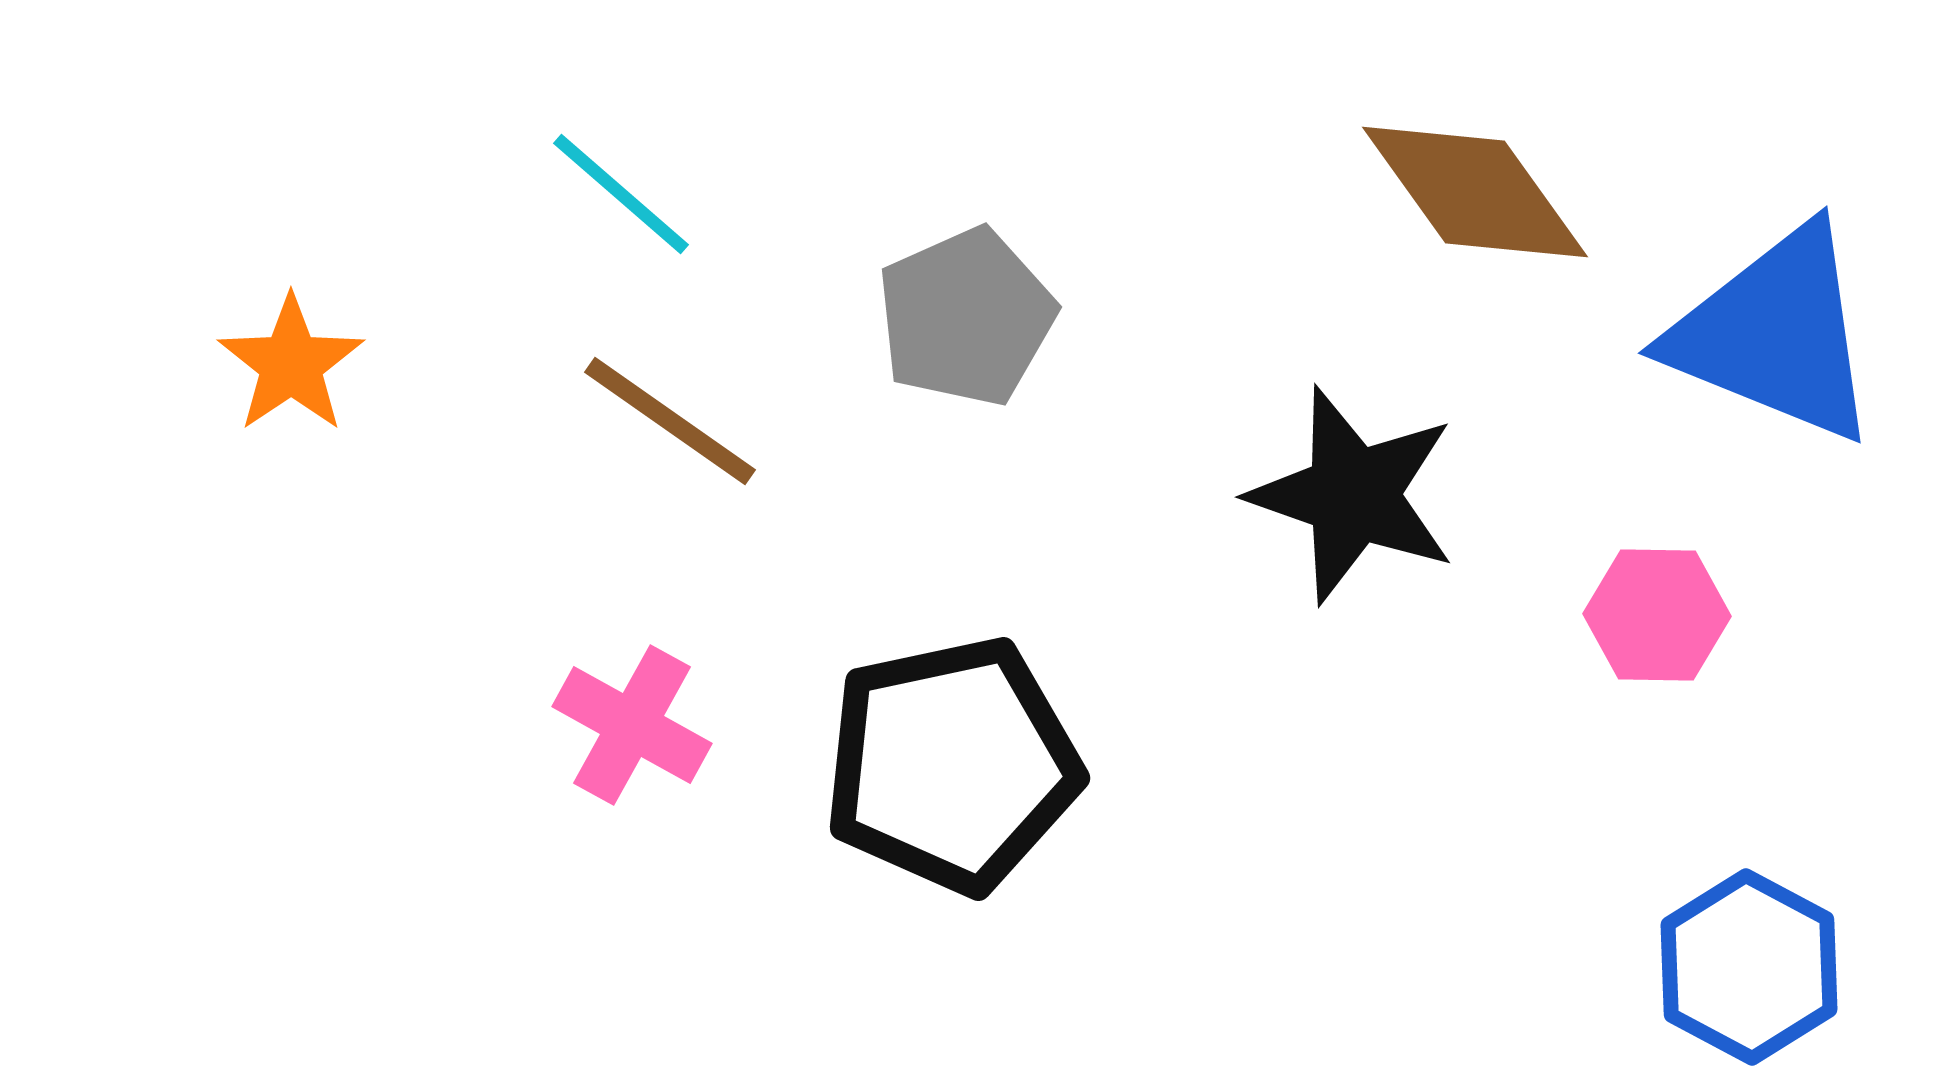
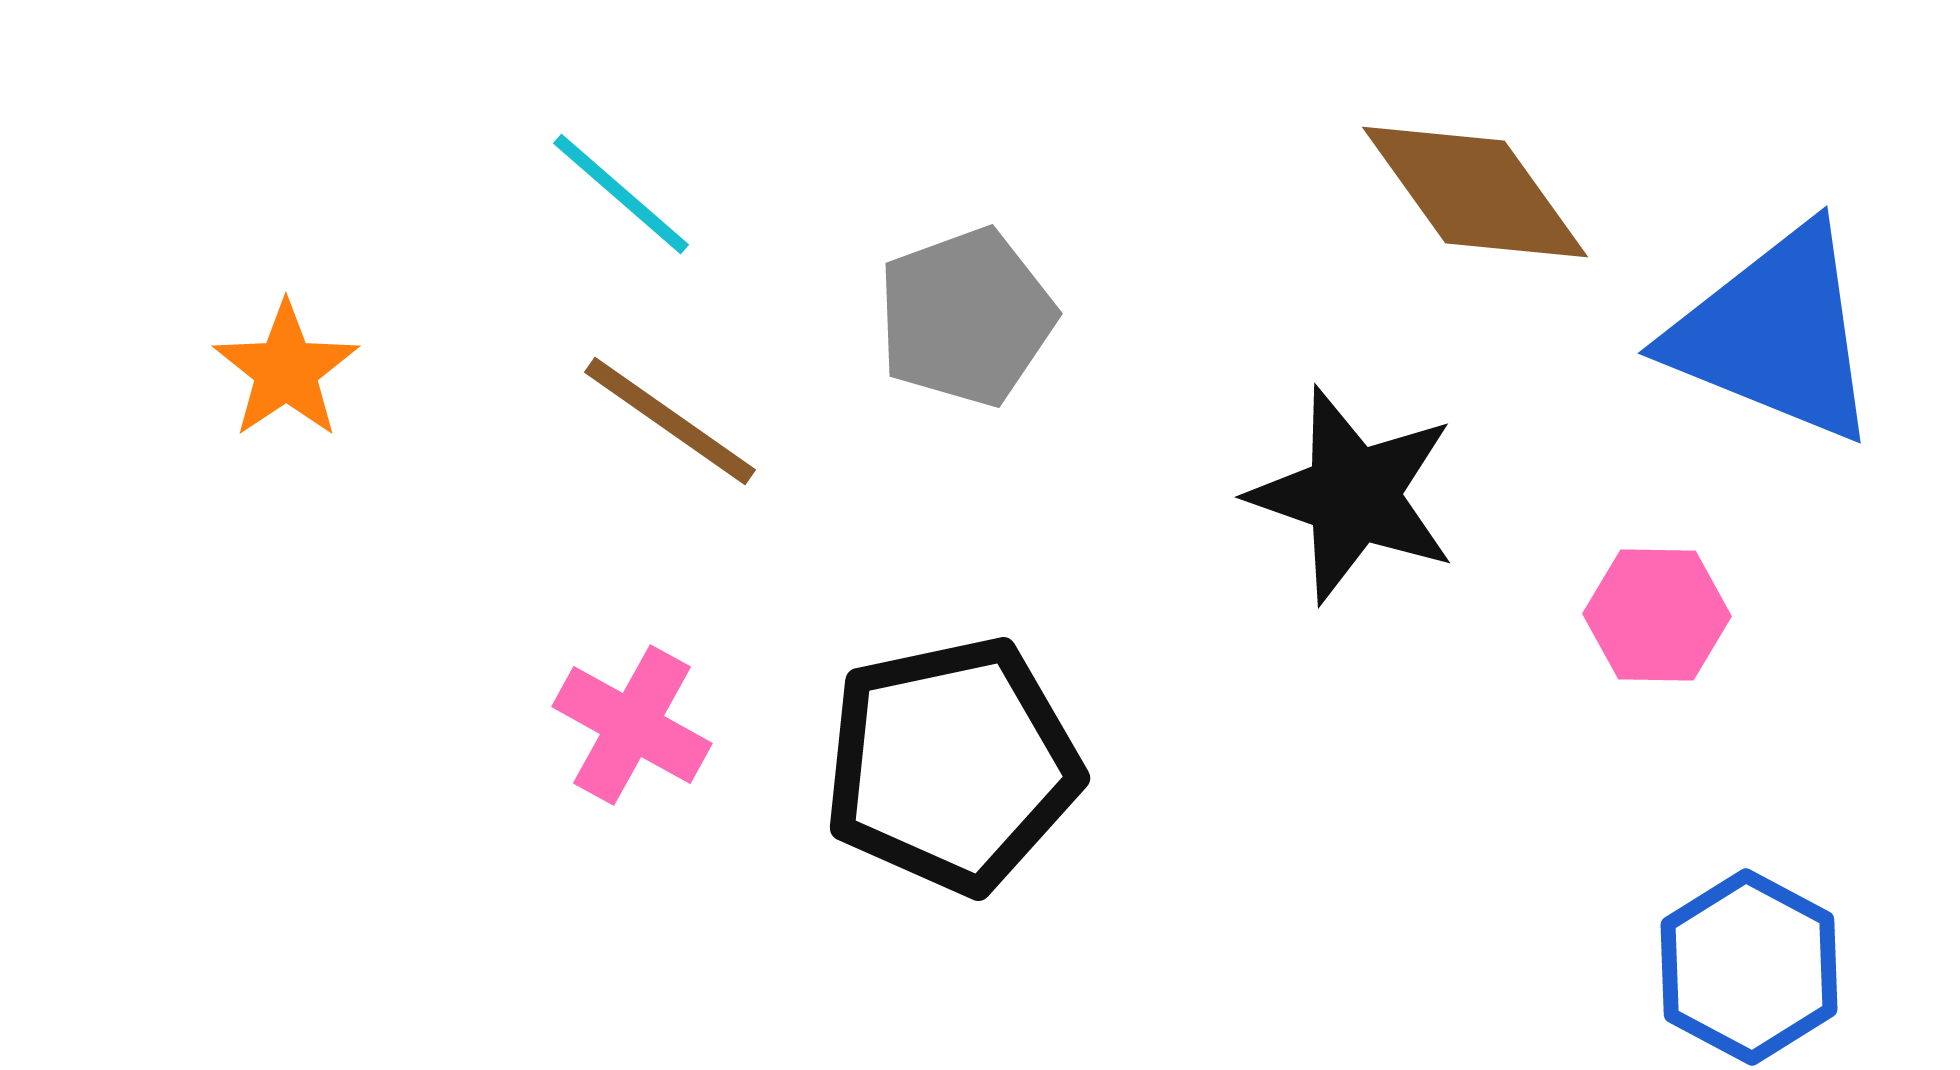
gray pentagon: rotated 4 degrees clockwise
orange star: moved 5 px left, 6 px down
